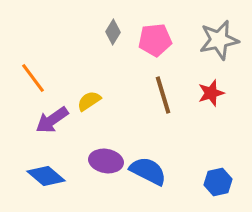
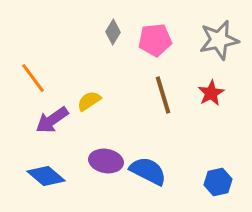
red star: rotated 12 degrees counterclockwise
